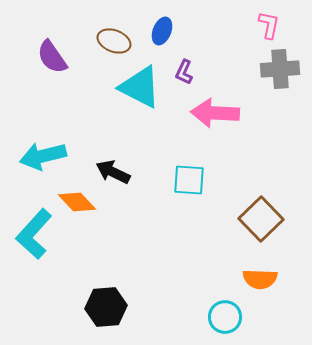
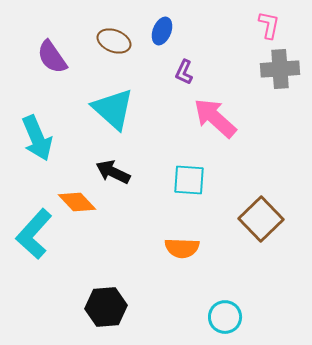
cyan triangle: moved 27 px left, 22 px down; rotated 15 degrees clockwise
pink arrow: moved 5 px down; rotated 39 degrees clockwise
cyan arrow: moved 6 px left, 18 px up; rotated 99 degrees counterclockwise
orange semicircle: moved 78 px left, 31 px up
